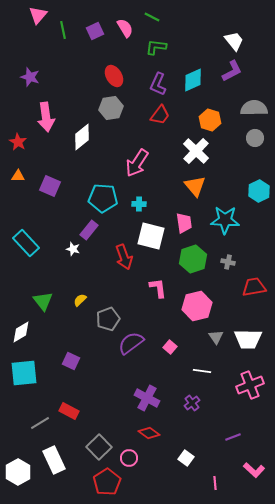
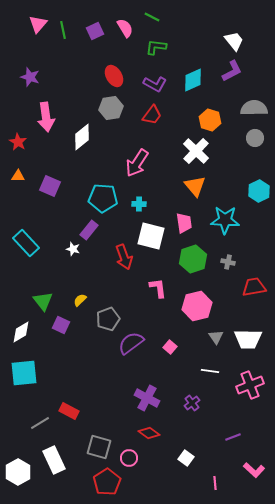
pink triangle at (38, 15): moved 9 px down
purple L-shape at (158, 84): moved 3 px left; rotated 85 degrees counterclockwise
red trapezoid at (160, 115): moved 8 px left
purple square at (71, 361): moved 10 px left, 36 px up
white line at (202, 371): moved 8 px right
gray square at (99, 447): rotated 30 degrees counterclockwise
